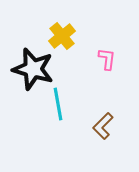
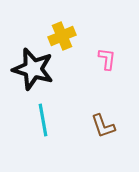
yellow cross: rotated 16 degrees clockwise
cyan line: moved 15 px left, 16 px down
brown L-shape: rotated 64 degrees counterclockwise
